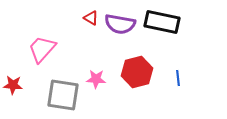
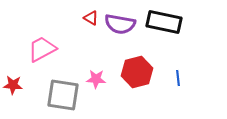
black rectangle: moved 2 px right
pink trapezoid: rotated 20 degrees clockwise
